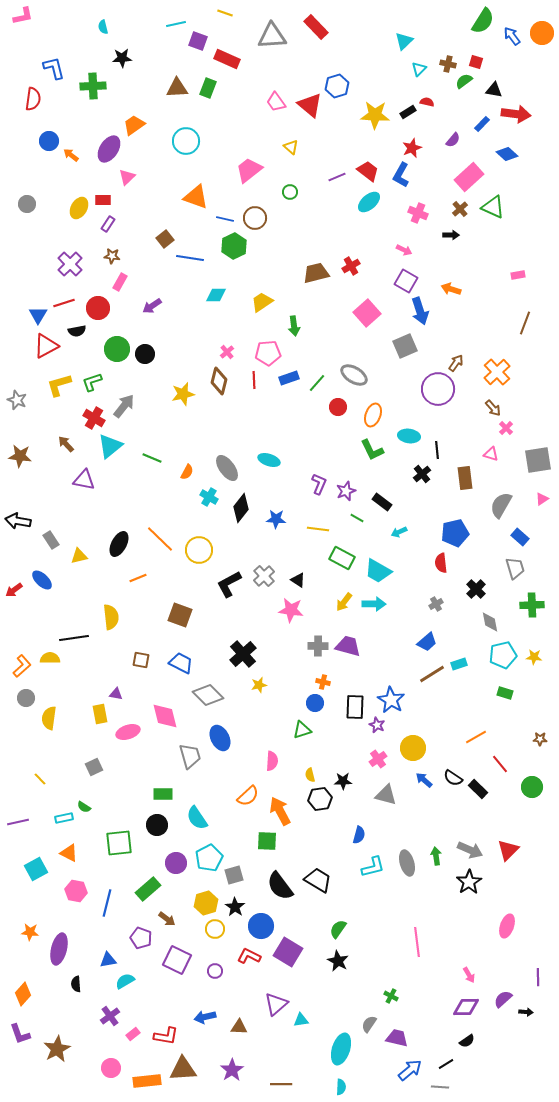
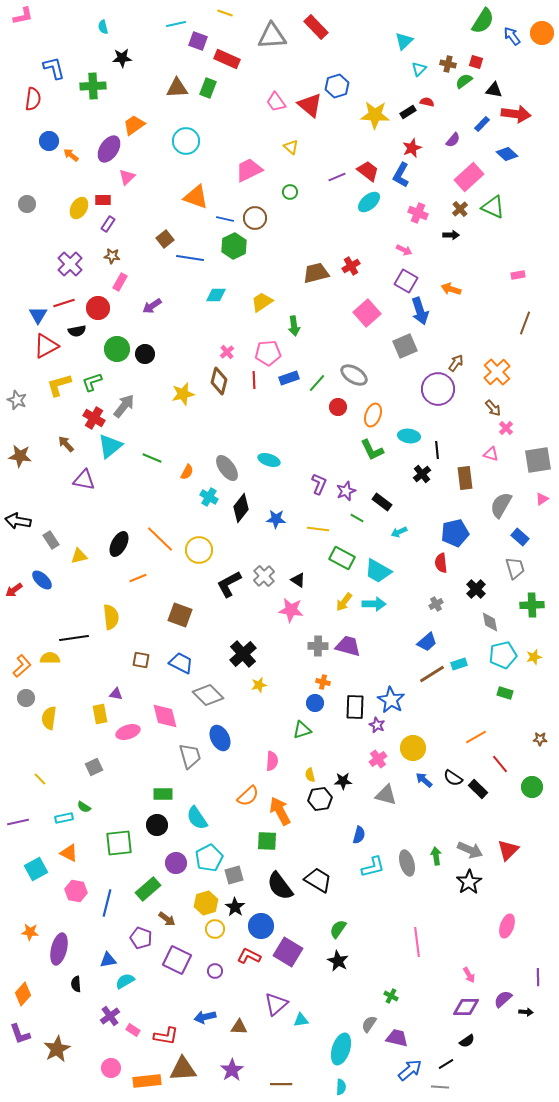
pink trapezoid at (249, 170): rotated 12 degrees clockwise
yellow star at (534, 657): rotated 21 degrees counterclockwise
pink rectangle at (133, 1034): moved 4 px up; rotated 72 degrees clockwise
